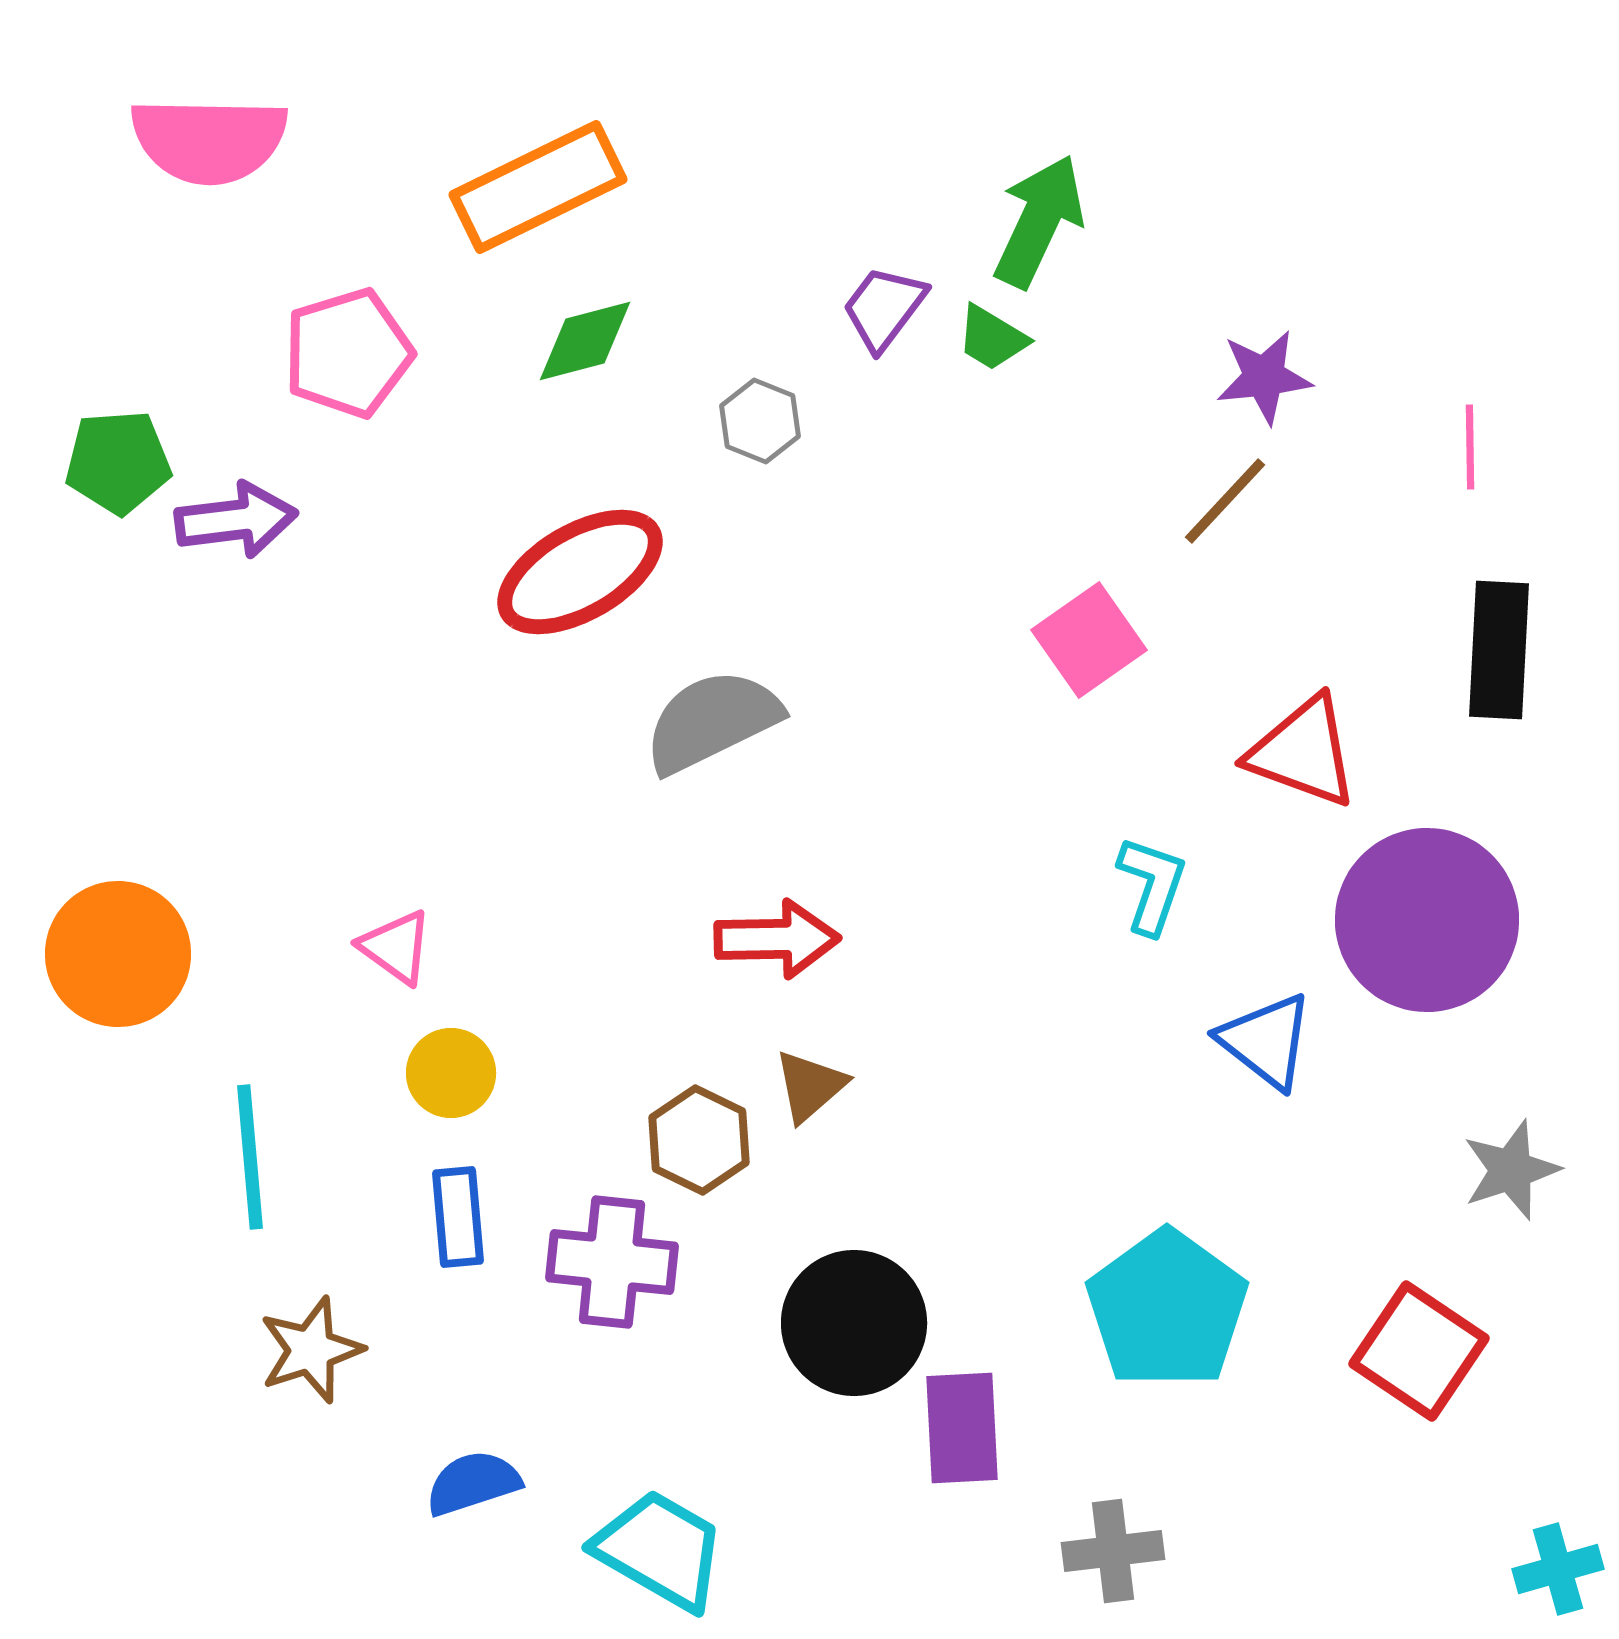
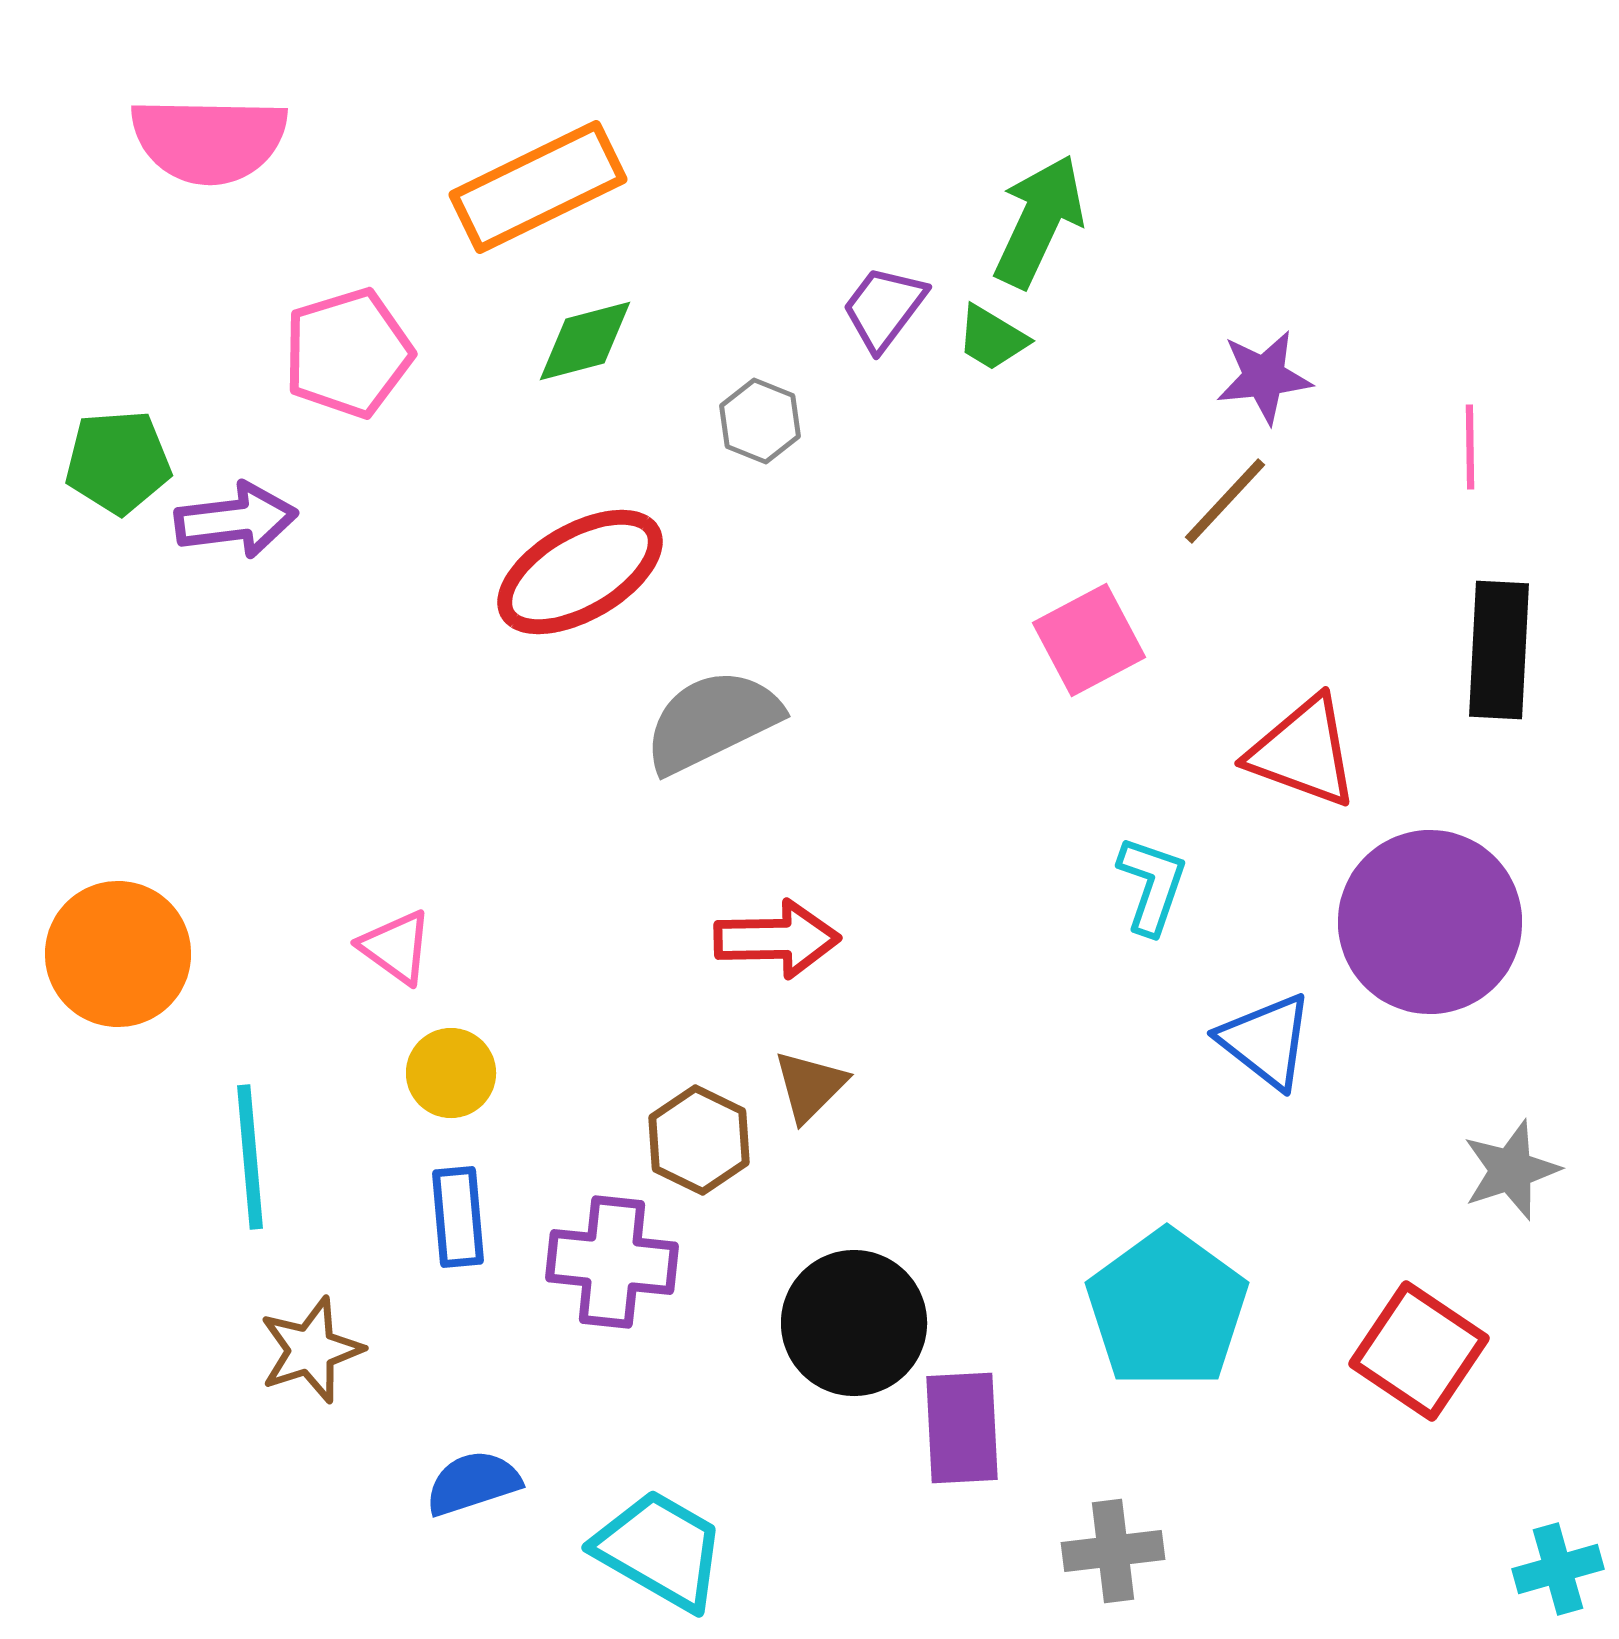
pink square: rotated 7 degrees clockwise
purple circle: moved 3 px right, 2 px down
brown triangle: rotated 4 degrees counterclockwise
